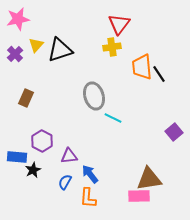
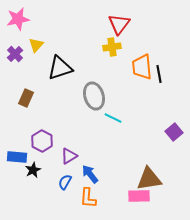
black triangle: moved 18 px down
black line: rotated 24 degrees clockwise
purple triangle: rotated 24 degrees counterclockwise
